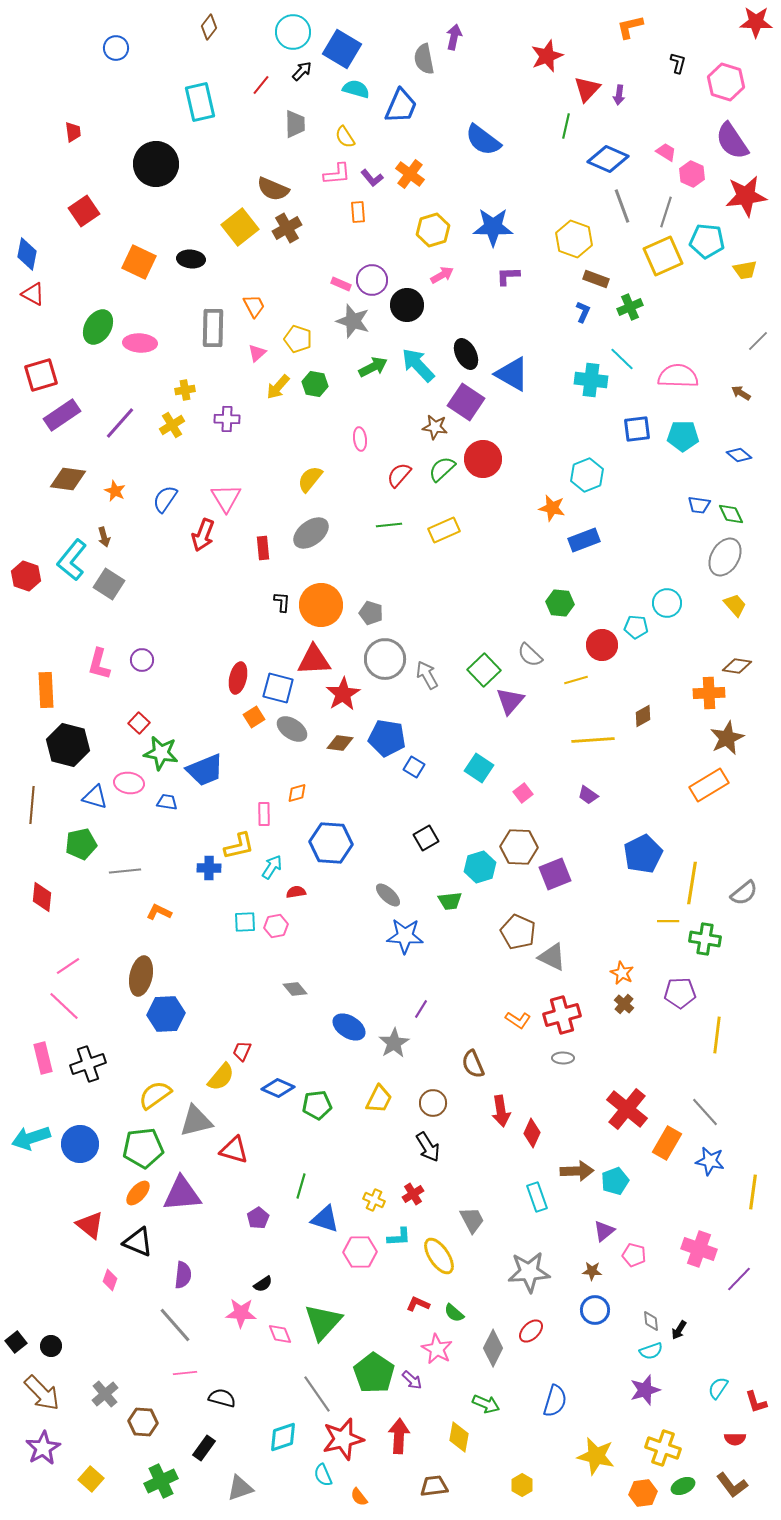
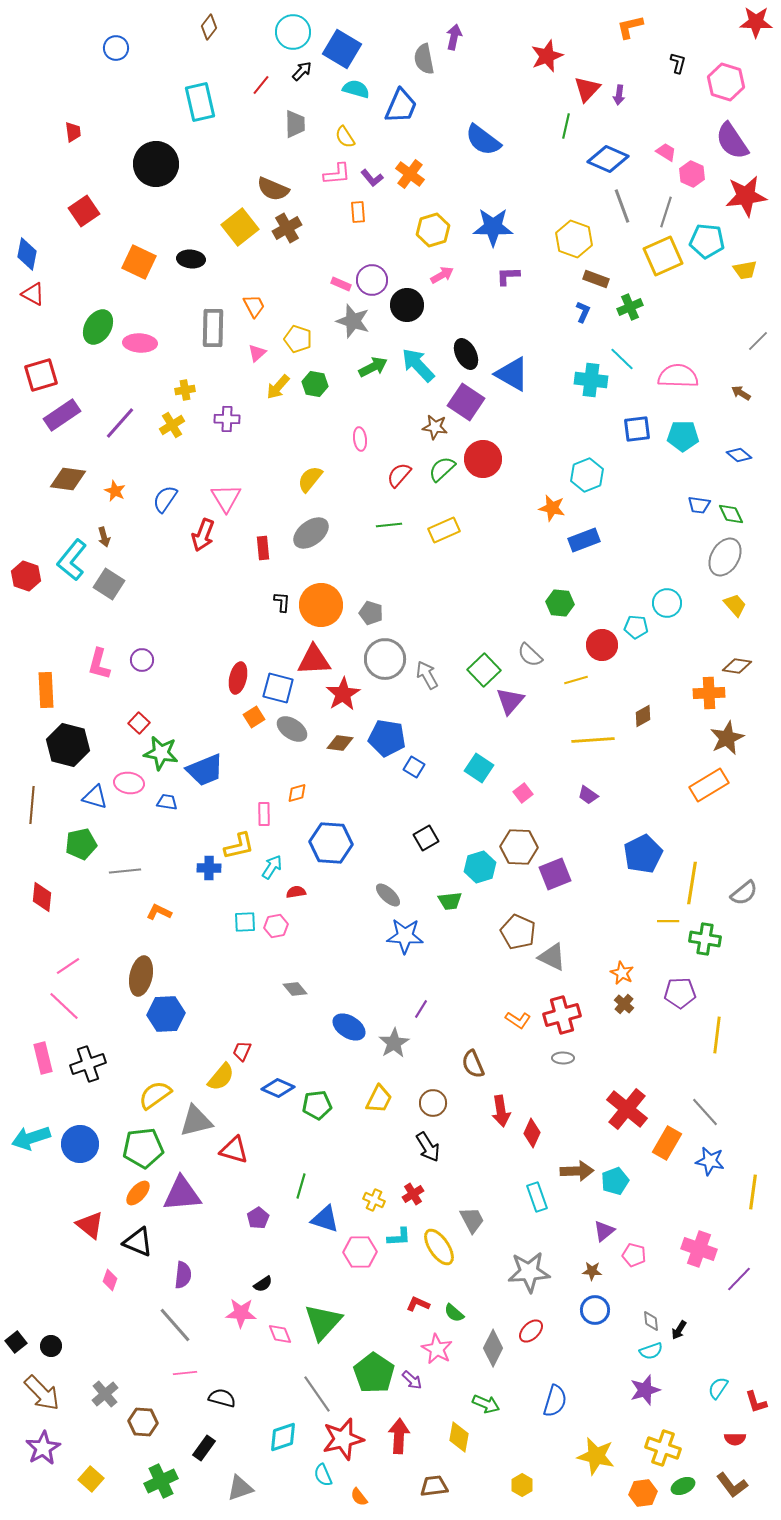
yellow ellipse at (439, 1256): moved 9 px up
